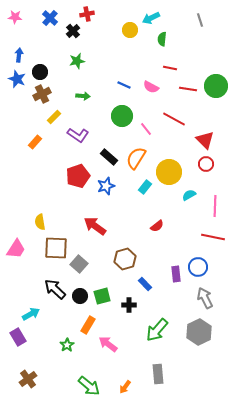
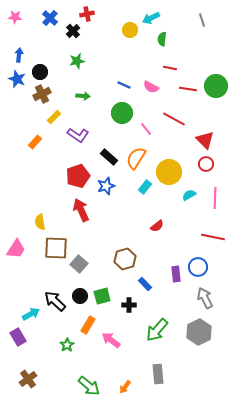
gray line at (200, 20): moved 2 px right
green circle at (122, 116): moved 3 px up
pink line at (215, 206): moved 8 px up
red arrow at (95, 226): moved 14 px left, 16 px up; rotated 30 degrees clockwise
black arrow at (55, 289): moved 12 px down
pink arrow at (108, 344): moved 3 px right, 4 px up
